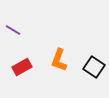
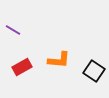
orange L-shape: rotated 105 degrees counterclockwise
black square: moved 4 px down
